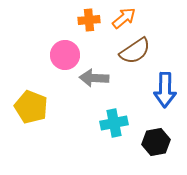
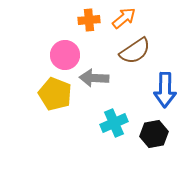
yellow pentagon: moved 24 px right, 13 px up
cyan cross: rotated 12 degrees counterclockwise
black hexagon: moved 2 px left, 8 px up
